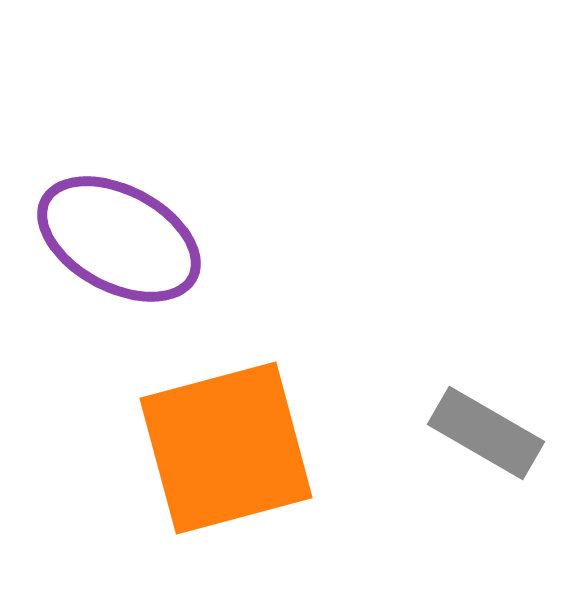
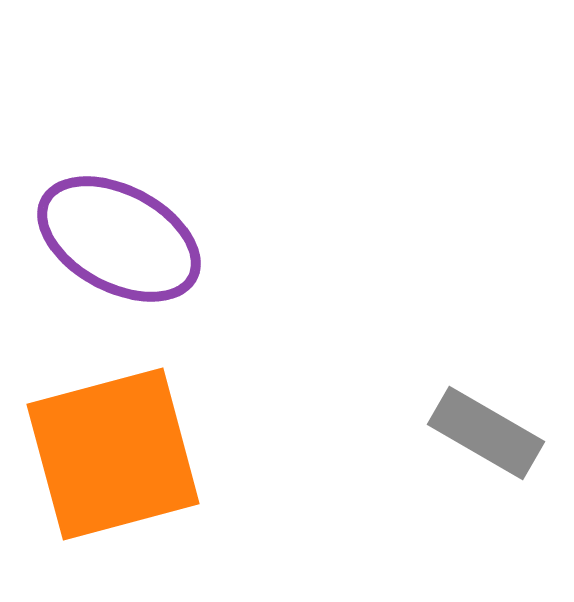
orange square: moved 113 px left, 6 px down
